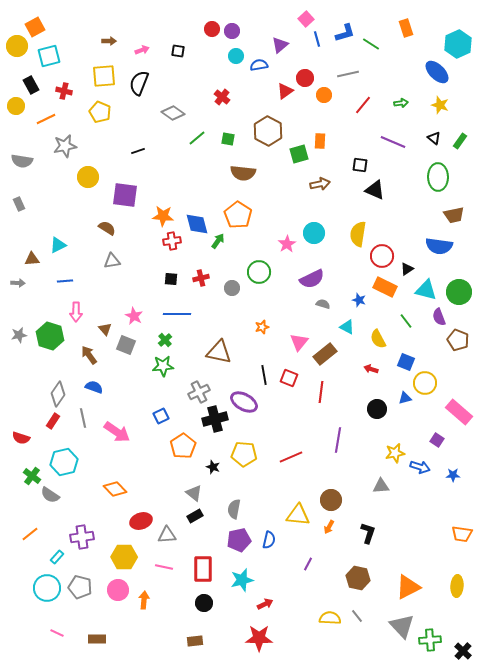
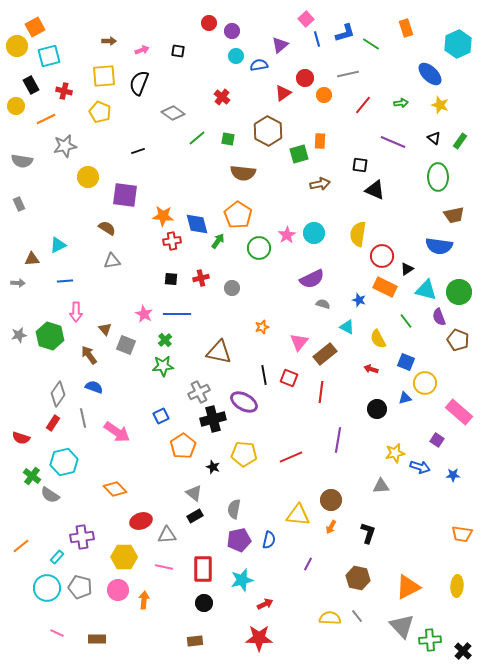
red circle at (212, 29): moved 3 px left, 6 px up
blue ellipse at (437, 72): moved 7 px left, 2 px down
red triangle at (285, 91): moved 2 px left, 2 px down
pink star at (287, 244): moved 9 px up
green circle at (259, 272): moved 24 px up
pink star at (134, 316): moved 10 px right, 2 px up
black cross at (215, 419): moved 2 px left
red rectangle at (53, 421): moved 2 px down
orange arrow at (329, 527): moved 2 px right
orange line at (30, 534): moved 9 px left, 12 px down
